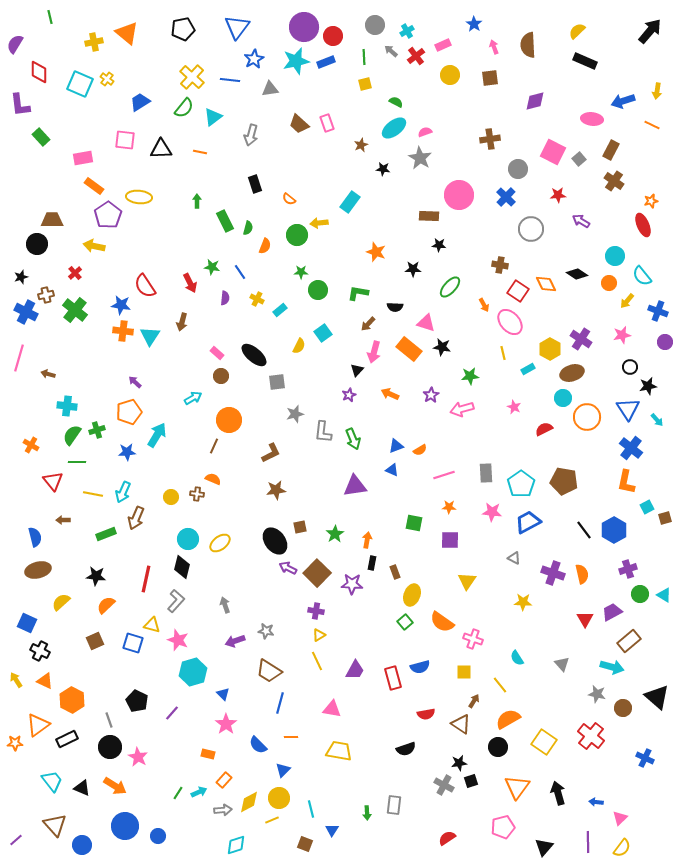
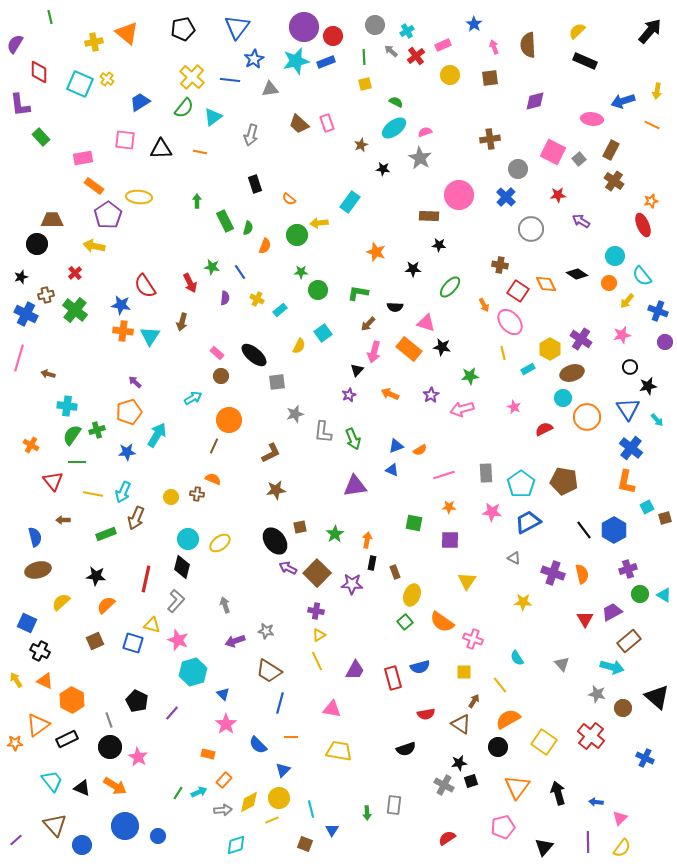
blue cross at (26, 312): moved 2 px down
